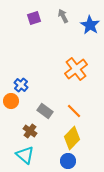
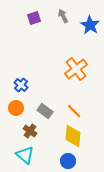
orange circle: moved 5 px right, 7 px down
yellow diamond: moved 1 px right, 2 px up; rotated 40 degrees counterclockwise
